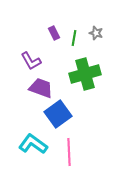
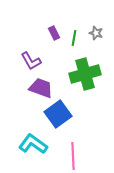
pink line: moved 4 px right, 4 px down
